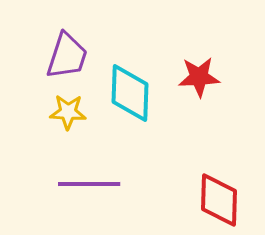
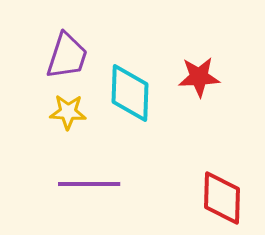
red diamond: moved 3 px right, 2 px up
